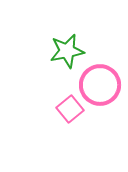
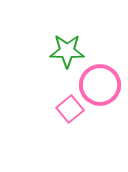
green star: rotated 12 degrees clockwise
